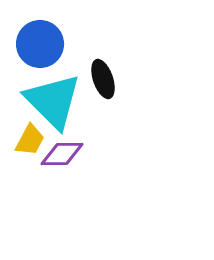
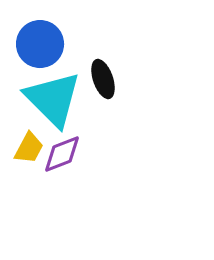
cyan triangle: moved 2 px up
yellow trapezoid: moved 1 px left, 8 px down
purple diamond: rotated 21 degrees counterclockwise
